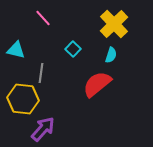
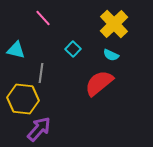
cyan semicircle: rotated 98 degrees clockwise
red semicircle: moved 2 px right, 1 px up
purple arrow: moved 4 px left
